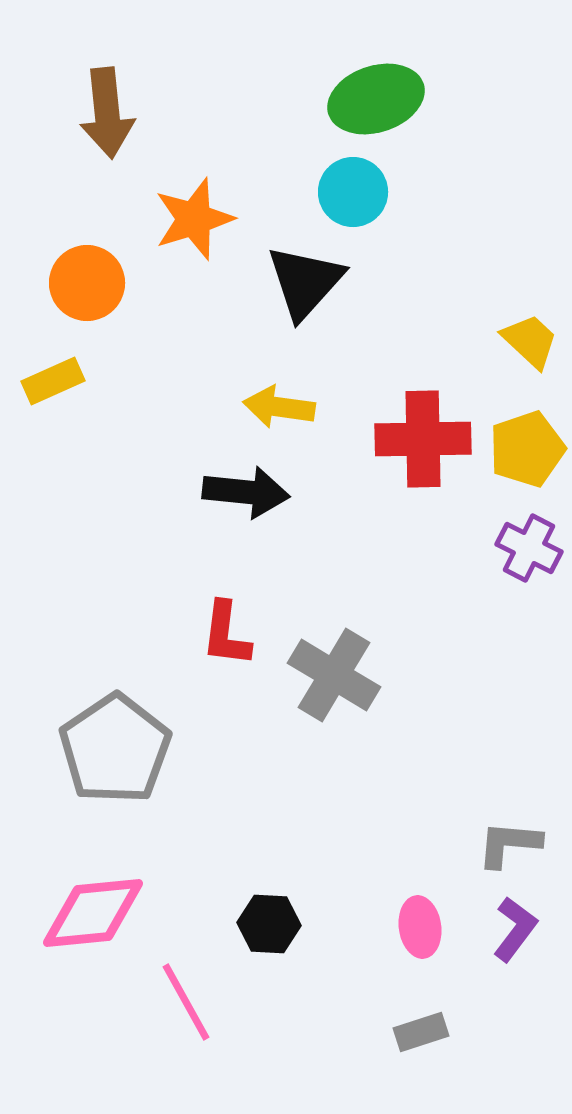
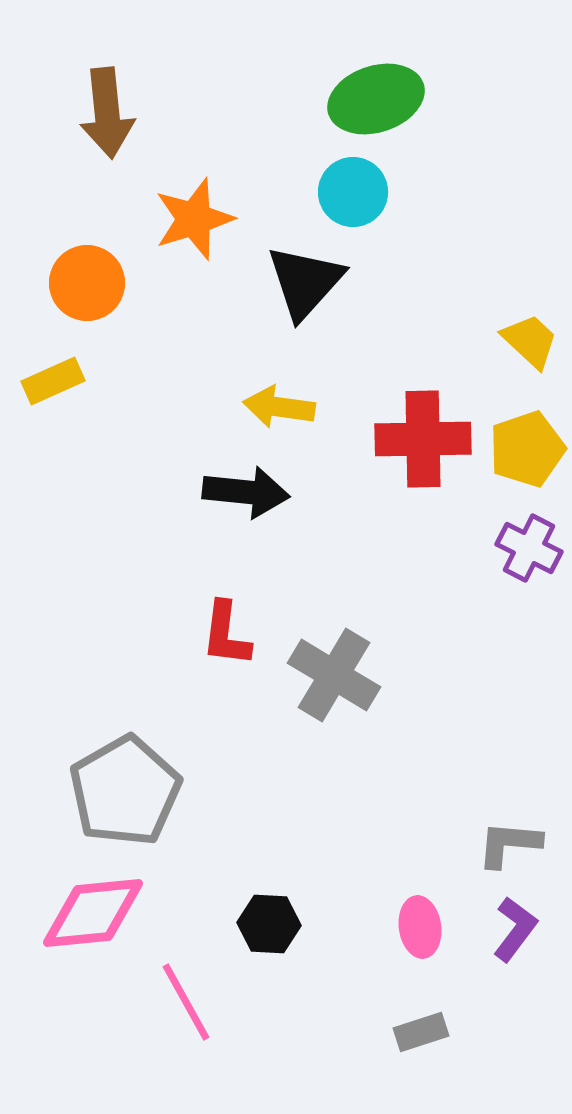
gray pentagon: moved 10 px right, 42 px down; rotated 4 degrees clockwise
